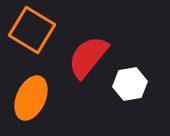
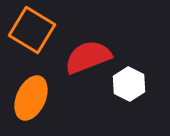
red semicircle: rotated 30 degrees clockwise
white hexagon: moved 1 px left; rotated 24 degrees counterclockwise
